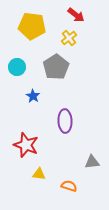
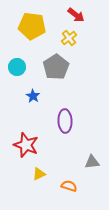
yellow triangle: rotated 32 degrees counterclockwise
